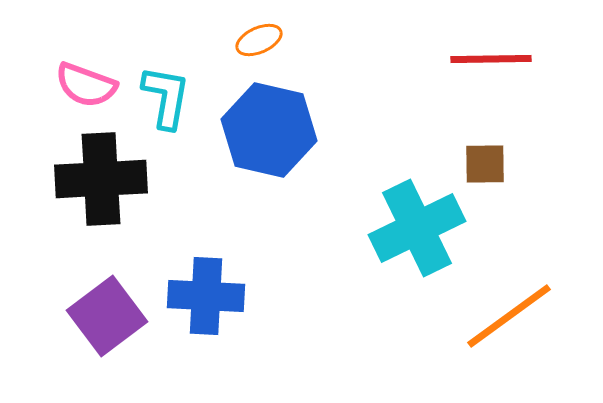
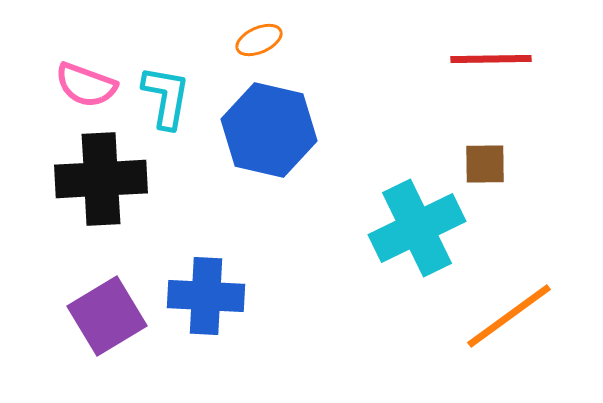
purple square: rotated 6 degrees clockwise
